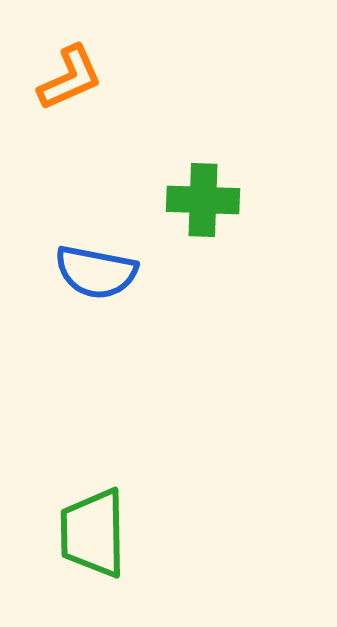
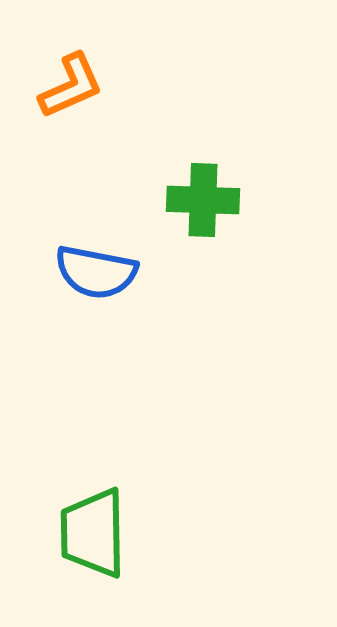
orange L-shape: moved 1 px right, 8 px down
